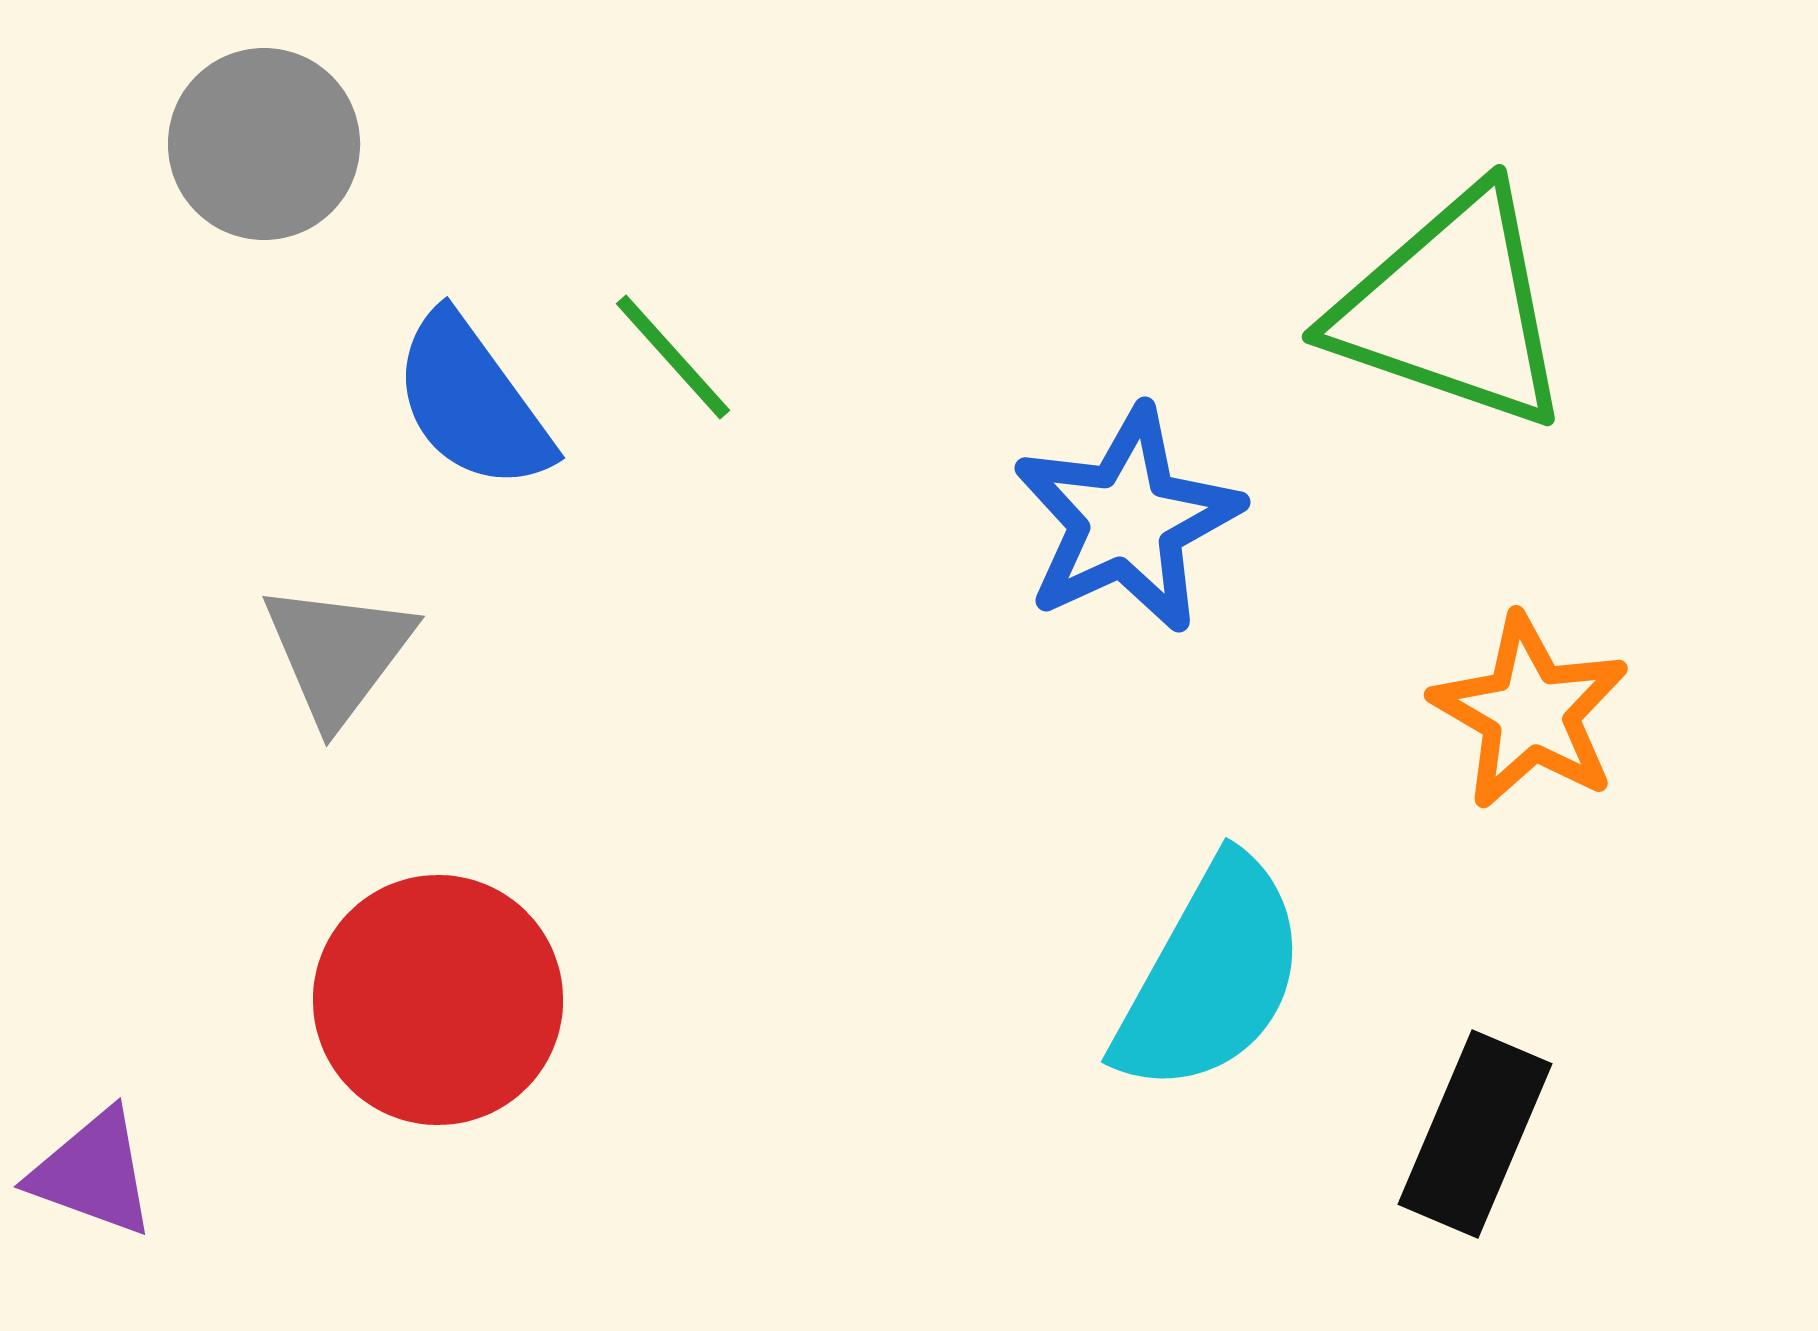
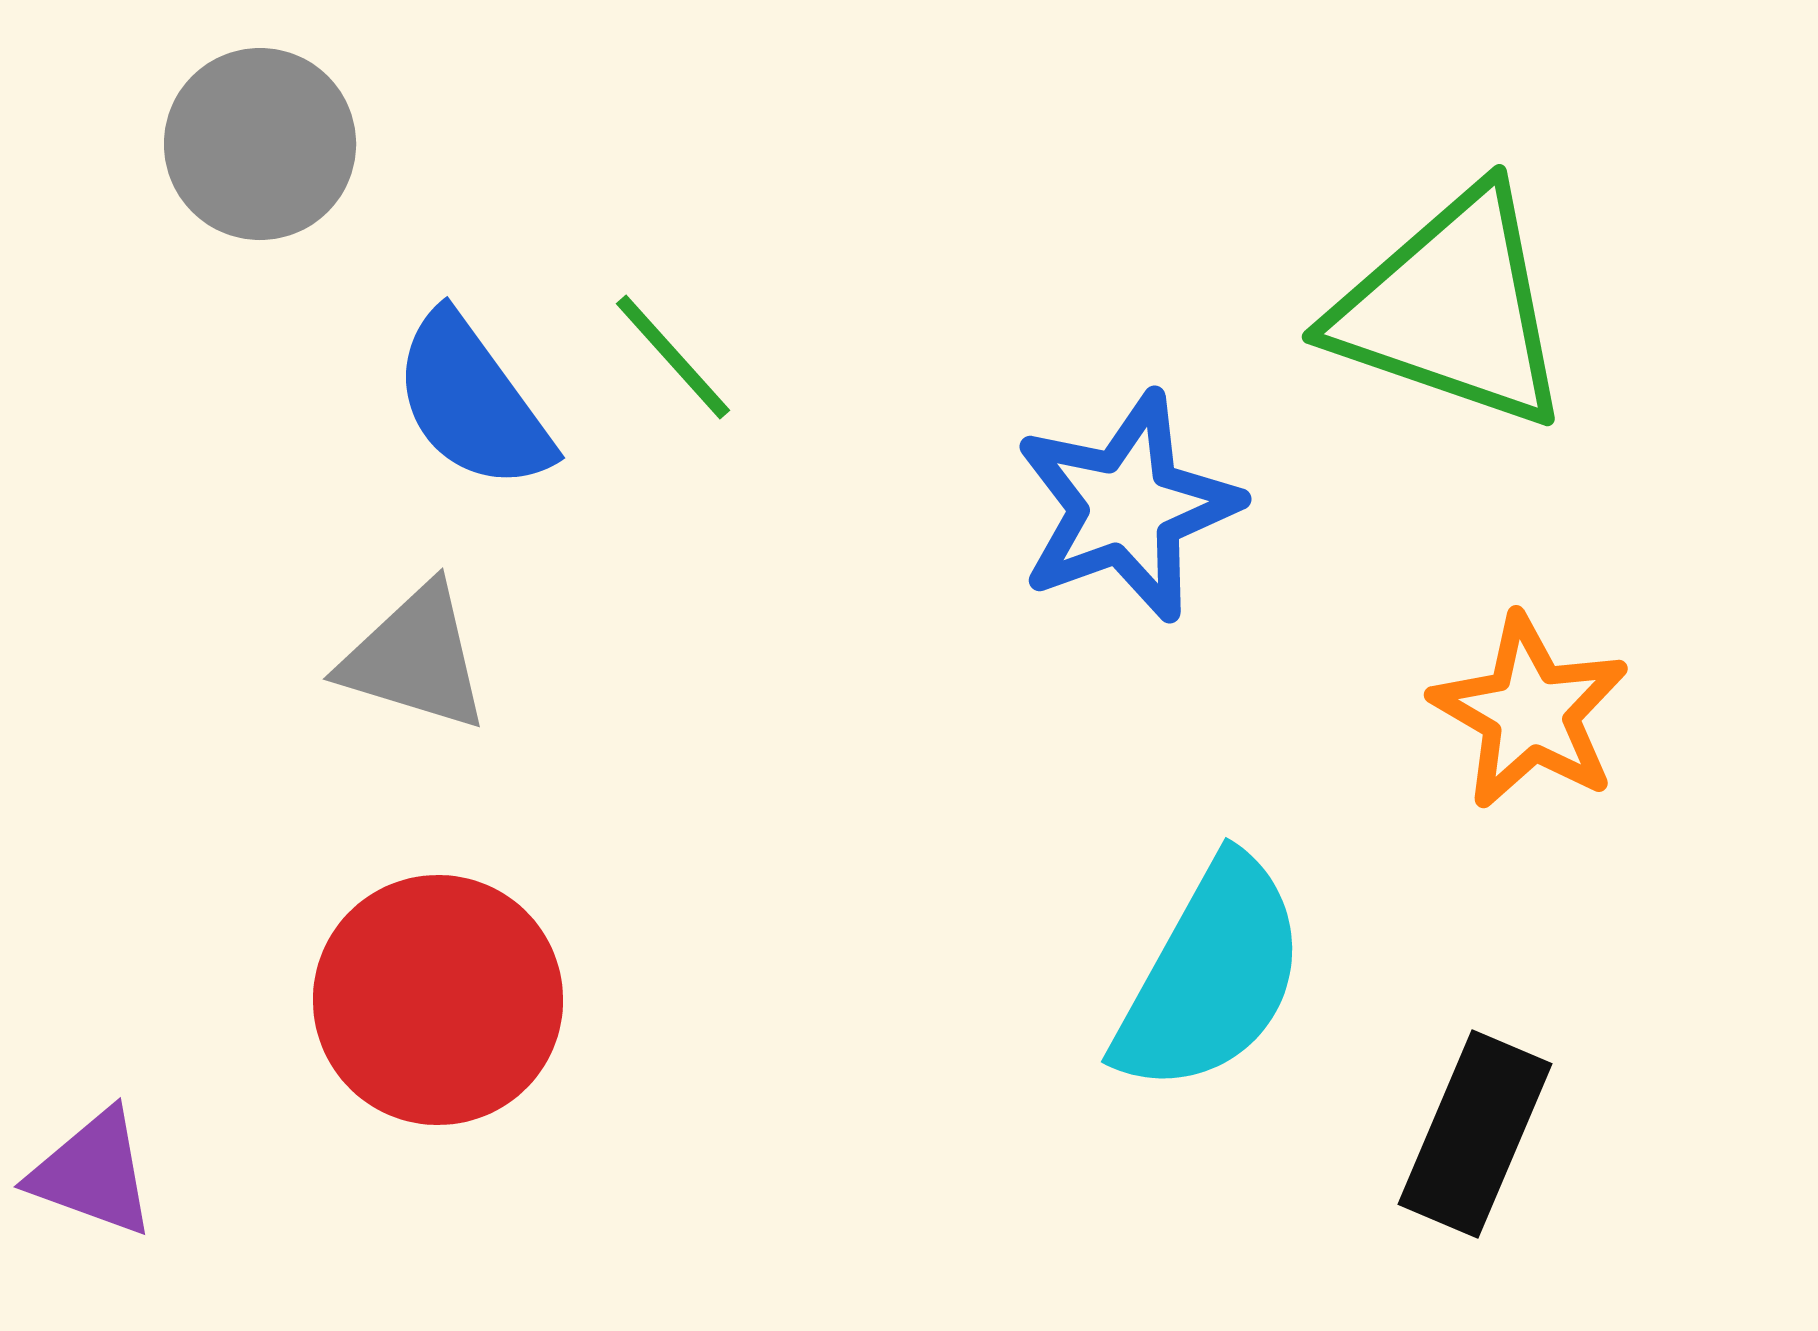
gray circle: moved 4 px left
blue star: moved 13 px up; rotated 5 degrees clockwise
gray triangle: moved 77 px right, 5 px down; rotated 50 degrees counterclockwise
